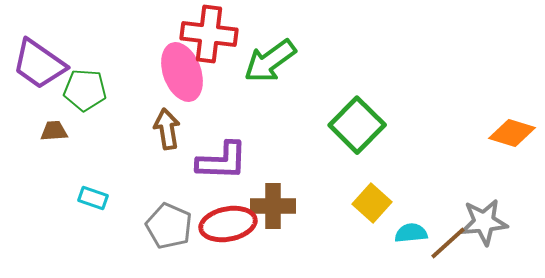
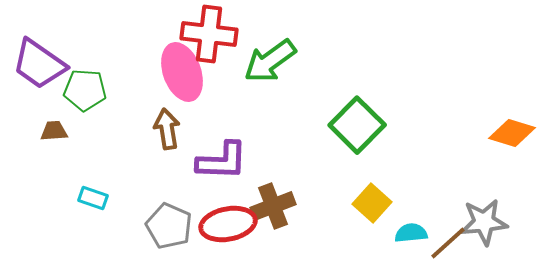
brown cross: rotated 21 degrees counterclockwise
